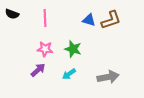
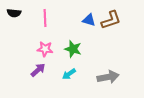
black semicircle: moved 2 px right, 1 px up; rotated 16 degrees counterclockwise
